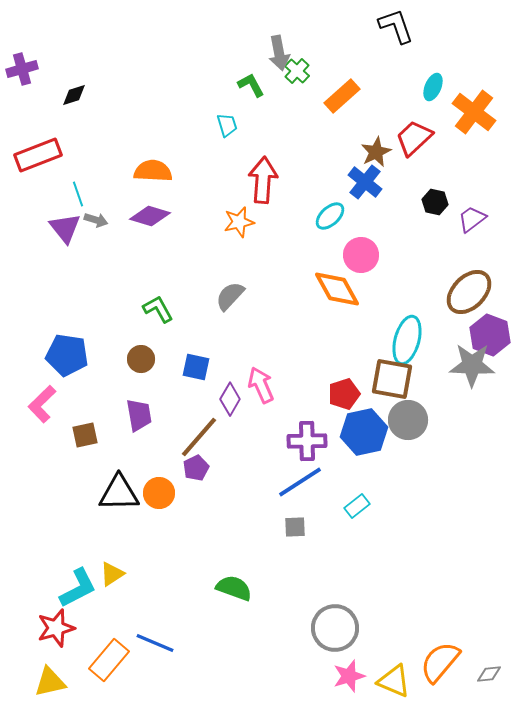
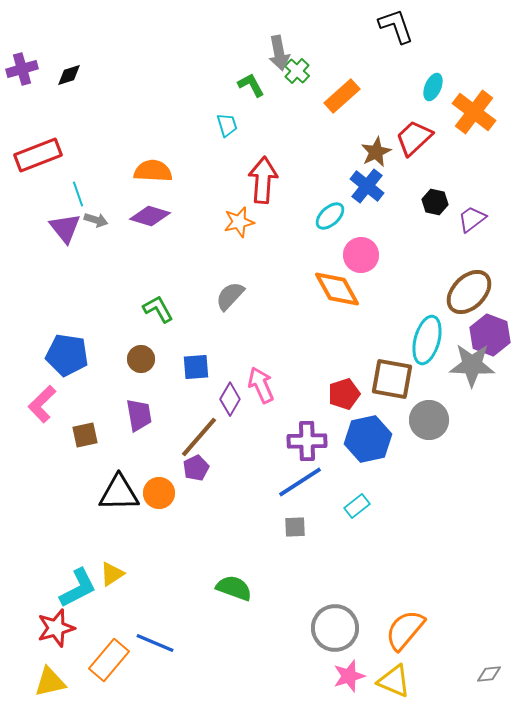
black diamond at (74, 95): moved 5 px left, 20 px up
blue cross at (365, 182): moved 2 px right, 4 px down
cyan ellipse at (407, 340): moved 20 px right
blue square at (196, 367): rotated 16 degrees counterclockwise
gray circle at (408, 420): moved 21 px right
blue hexagon at (364, 432): moved 4 px right, 7 px down
orange semicircle at (440, 662): moved 35 px left, 32 px up
